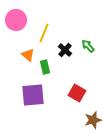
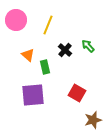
yellow line: moved 4 px right, 8 px up
